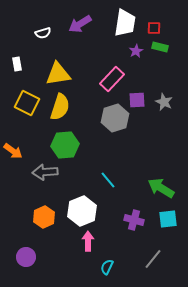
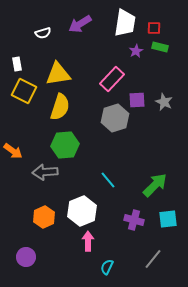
yellow square: moved 3 px left, 12 px up
green arrow: moved 6 px left, 3 px up; rotated 104 degrees clockwise
